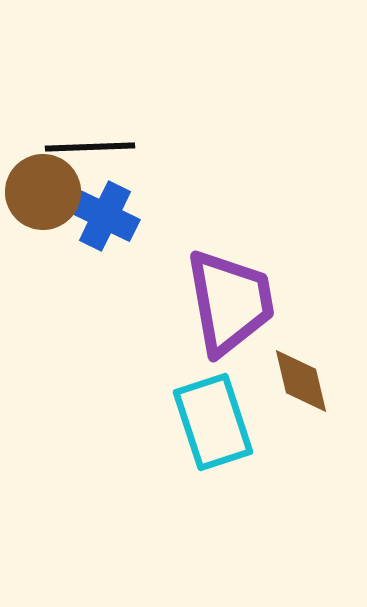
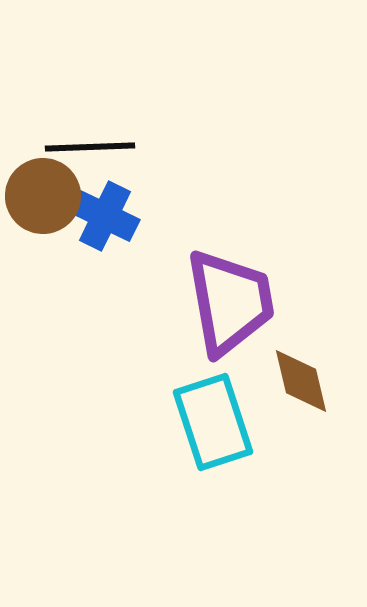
brown circle: moved 4 px down
